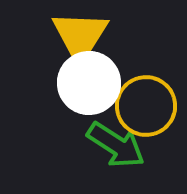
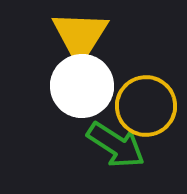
white circle: moved 7 px left, 3 px down
